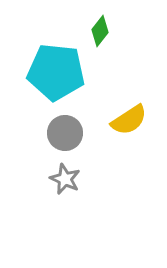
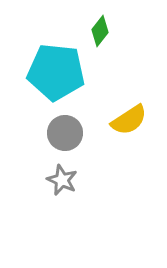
gray star: moved 3 px left, 1 px down
